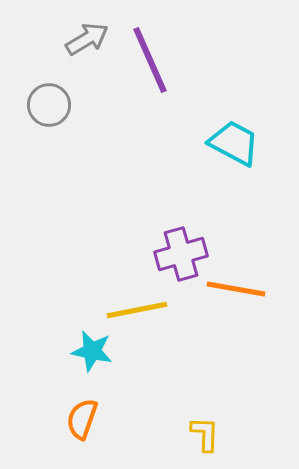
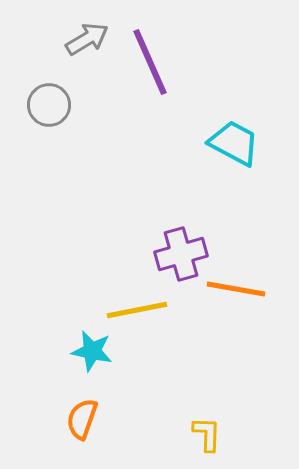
purple line: moved 2 px down
yellow L-shape: moved 2 px right
